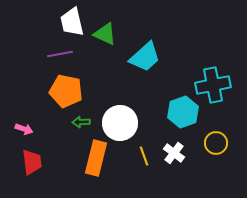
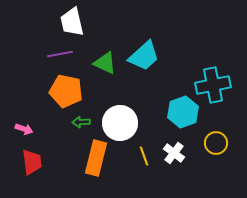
green triangle: moved 29 px down
cyan trapezoid: moved 1 px left, 1 px up
